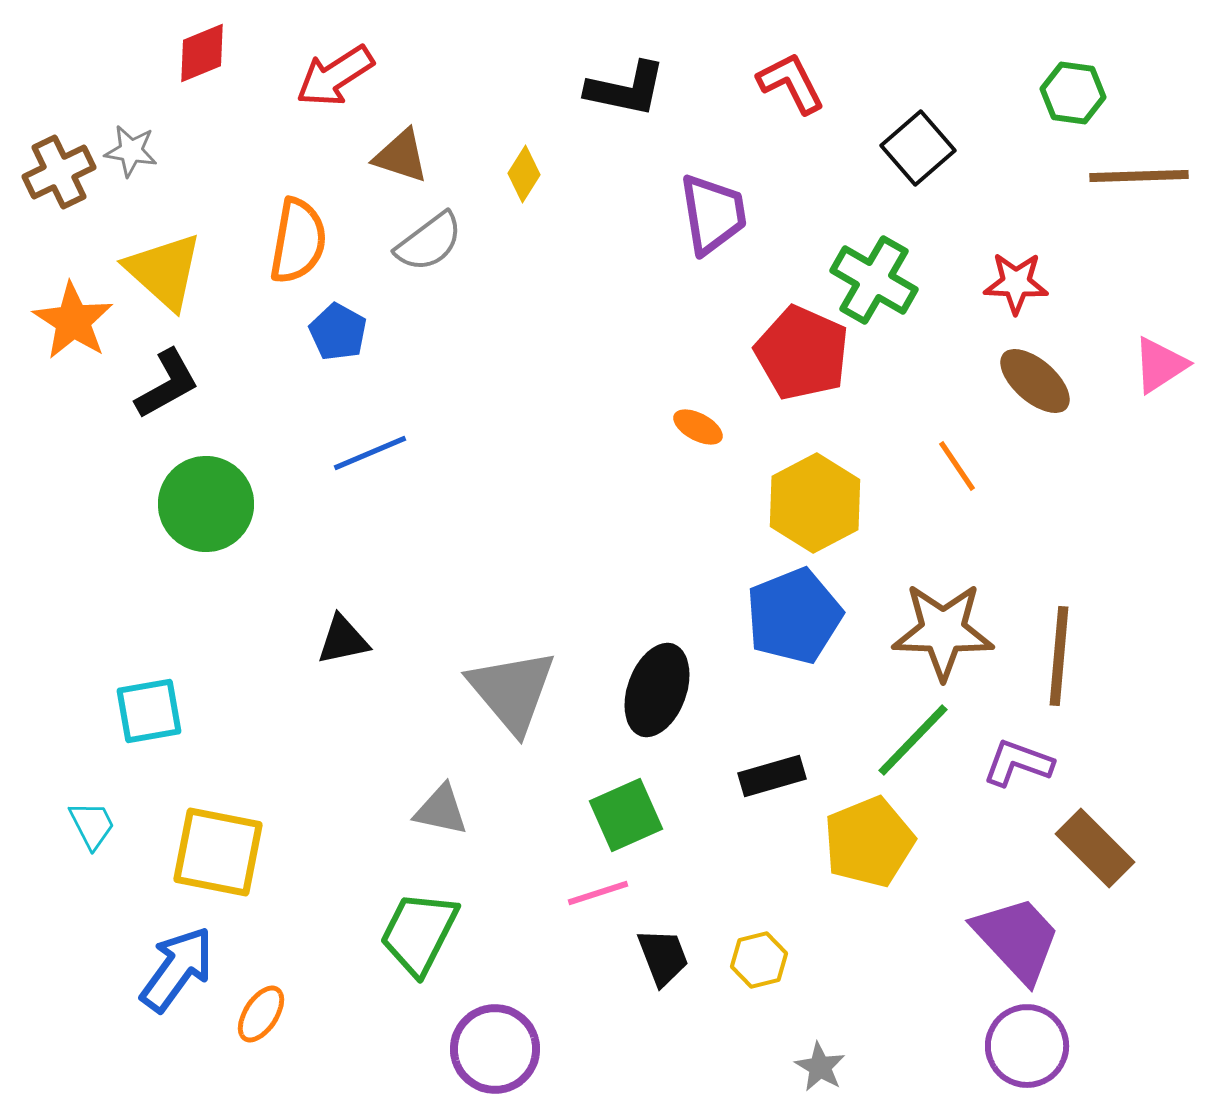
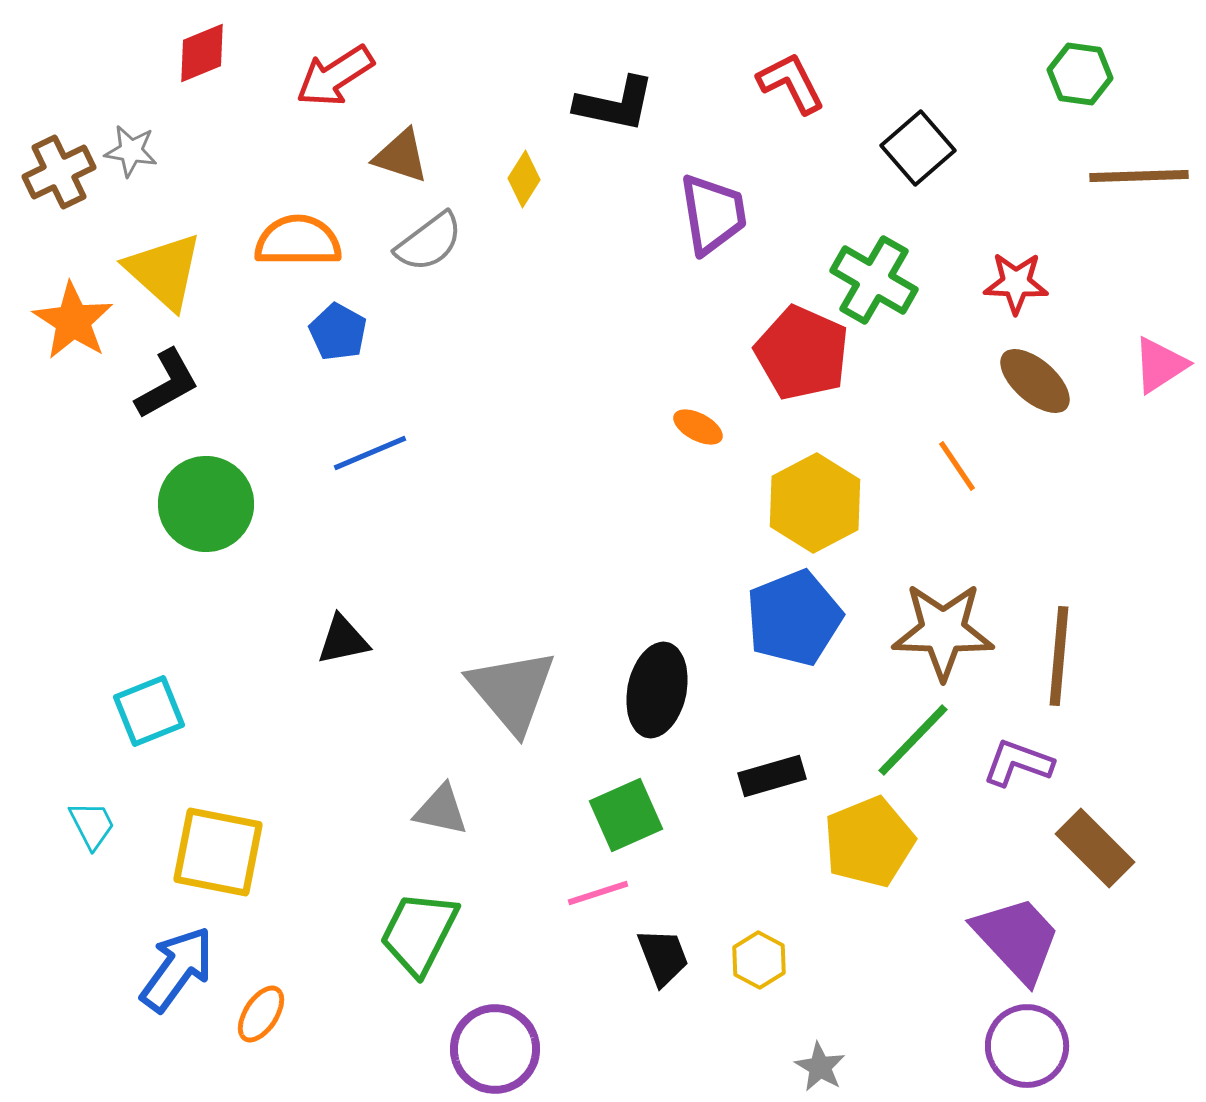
black L-shape at (626, 89): moved 11 px left, 15 px down
green hexagon at (1073, 93): moved 7 px right, 19 px up
yellow diamond at (524, 174): moved 5 px down
orange semicircle at (298, 241): rotated 100 degrees counterclockwise
blue pentagon at (794, 616): moved 2 px down
black ellipse at (657, 690): rotated 8 degrees counterclockwise
cyan square at (149, 711): rotated 12 degrees counterclockwise
yellow hexagon at (759, 960): rotated 18 degrees counterclockwise
